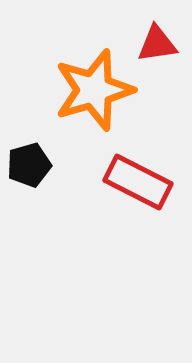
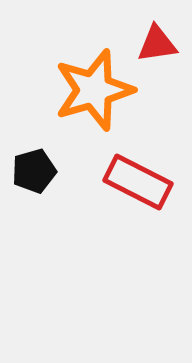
black pentagon: moved 5 px right, 6 px down
